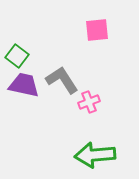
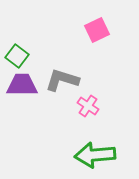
pink square: rotated 20 degrees counterclockwise
gray L-shape: rotated 40 degrees counterclockwise
purple trapezoid: moved 2 px left; rotated 12 degrees counterclockwise
pink cross: moved 1 px left, 4 px down; rotated 35 degrees counterclockwise
